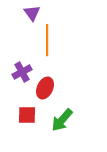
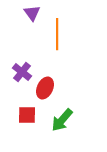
orange line: moved 10 px right, 6 px up
purple cross: rotated 24 degrees counterclockwise
